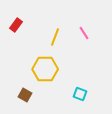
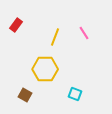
cyan square: moved 5 px left
